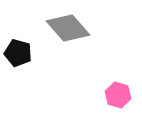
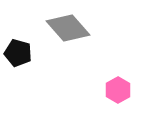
pink hexagon: moved 5 px up; rotated 15 degrees clockwise
